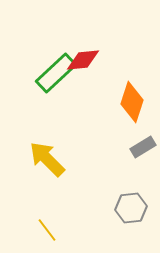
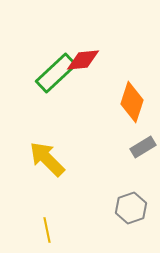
gray hexagon: rotated 12 degrees counterclockwise
yellow line: rotated 25 degrees clockwise
